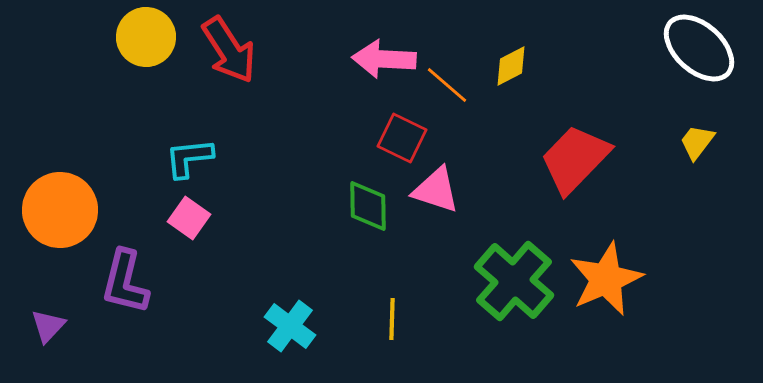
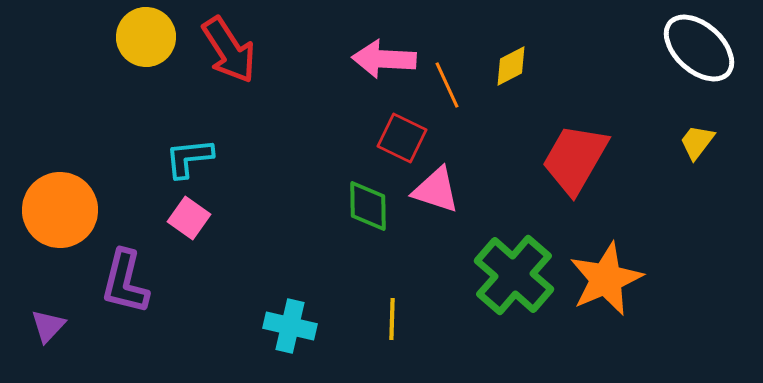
orange line: rotated 24 degrees clockwise
red trapezoid: rotated 14 degrees counterclockwise
green cross: moved 6 px up
cyan cross: rotated 24 degrees counterclockwise
